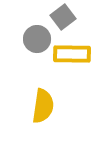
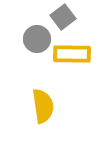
yellow semicircle: rotated 16 degrees counterclockwise
